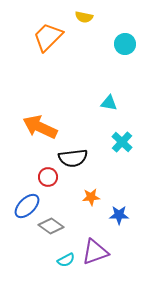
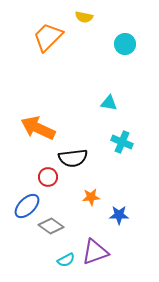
orange arrow: moved 2 px left, 1 px down
cyan cross: rotated 20 degrees counterclockwise
